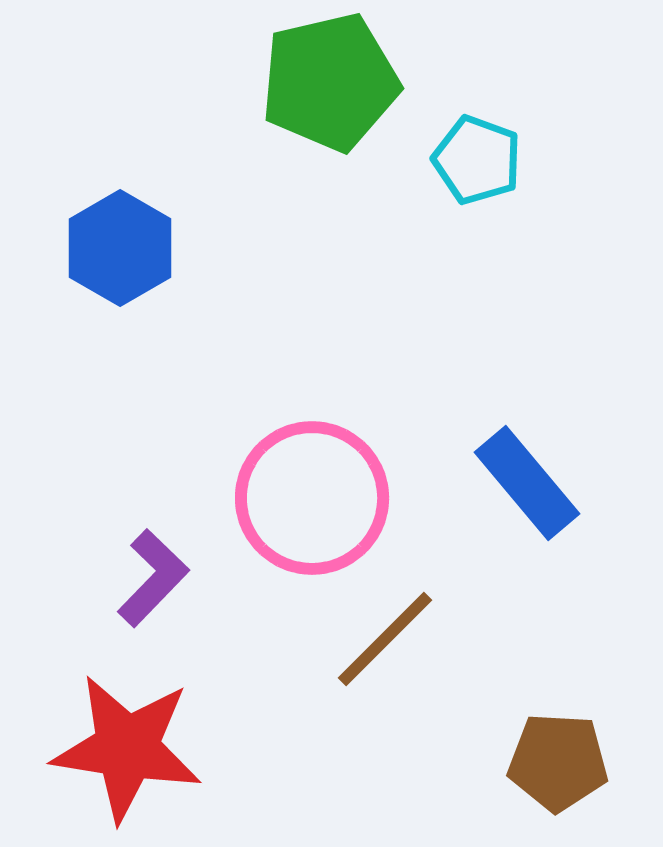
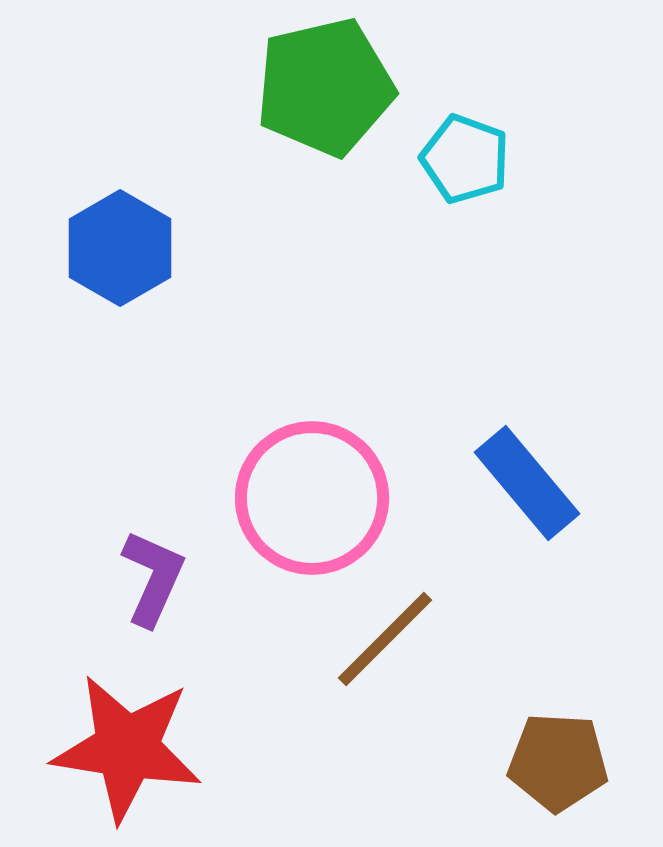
green pentagon: moved 5 px left, 5 px down
cyan pentagon: moved 12 px left, 1 px up
purple L-shape: rotated 20 degrees counterclockwise
